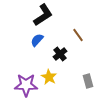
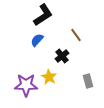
brown line: moved 2 px left
black cross: moved 2 px right, 2 px down
